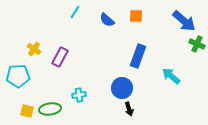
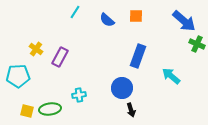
yellow cross: moved 2 px right
black arrow: moved 2 px right, 1 px down
